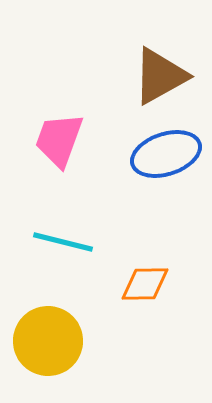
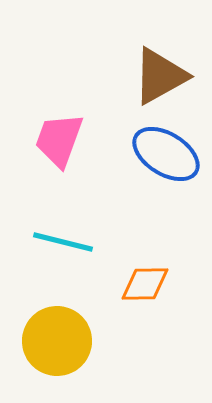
blue ellipse: rotated 50 degrees clockwise
yellow circle: moved 9 px right
